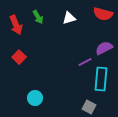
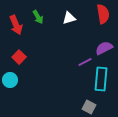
red semicircle: rotated 114 degrees counterclockwise
cyan circle: moved 25 px left, 18 px up
